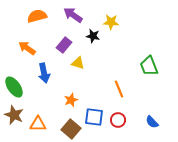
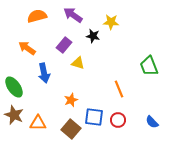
orange triangle: moved 1 px up
